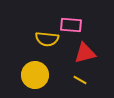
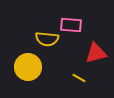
red triangle: moved 11 px right
yellow circle: moved 7 px left, 8 px up
yellow line: moved 1 px left, 2 px up
